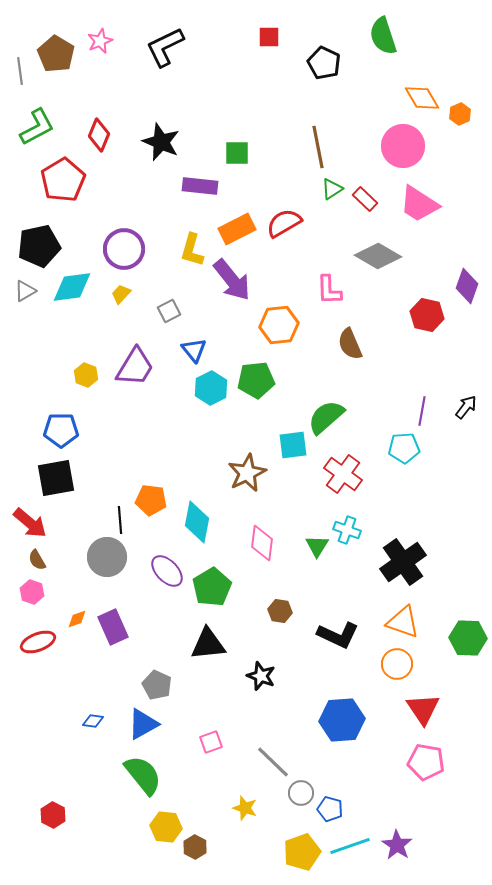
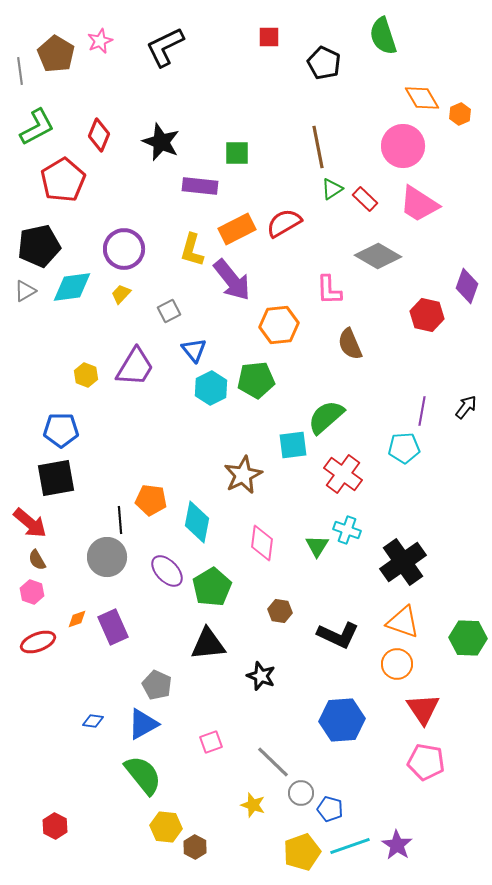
brown star at (247, 473): moved 4 px left, 2 px down
yellow star at (245, 808): moved 8 px right, 3 px up
red hexagon at (53, 815): moved 2 px right, 11 px down
